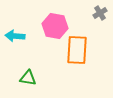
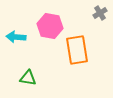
pink hexagon: moved 5 px left
cyan arrow: moved 1 px right, 1 px down
orange rectangle: rotated 12 degrees counterclockwise
